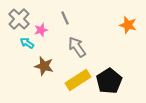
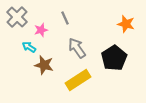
gray cross: moved 2 px left, 2 px up
orange star: moved 2 px left, 1 px up
cyan arrow: moved 2 px right, 4 px down
gray arrow: moved 1 px down
brown star: moved 1 px up
black pentagon: moved 5 px right, 23 px up
